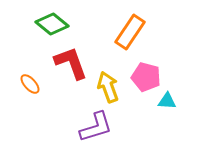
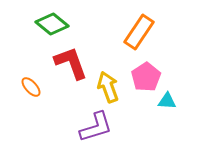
orange rectangle: moved 9 px right
pink pentagon: rotated 24 degrees clockwise
orange ellipse: moved 1 px right, 3 px down
